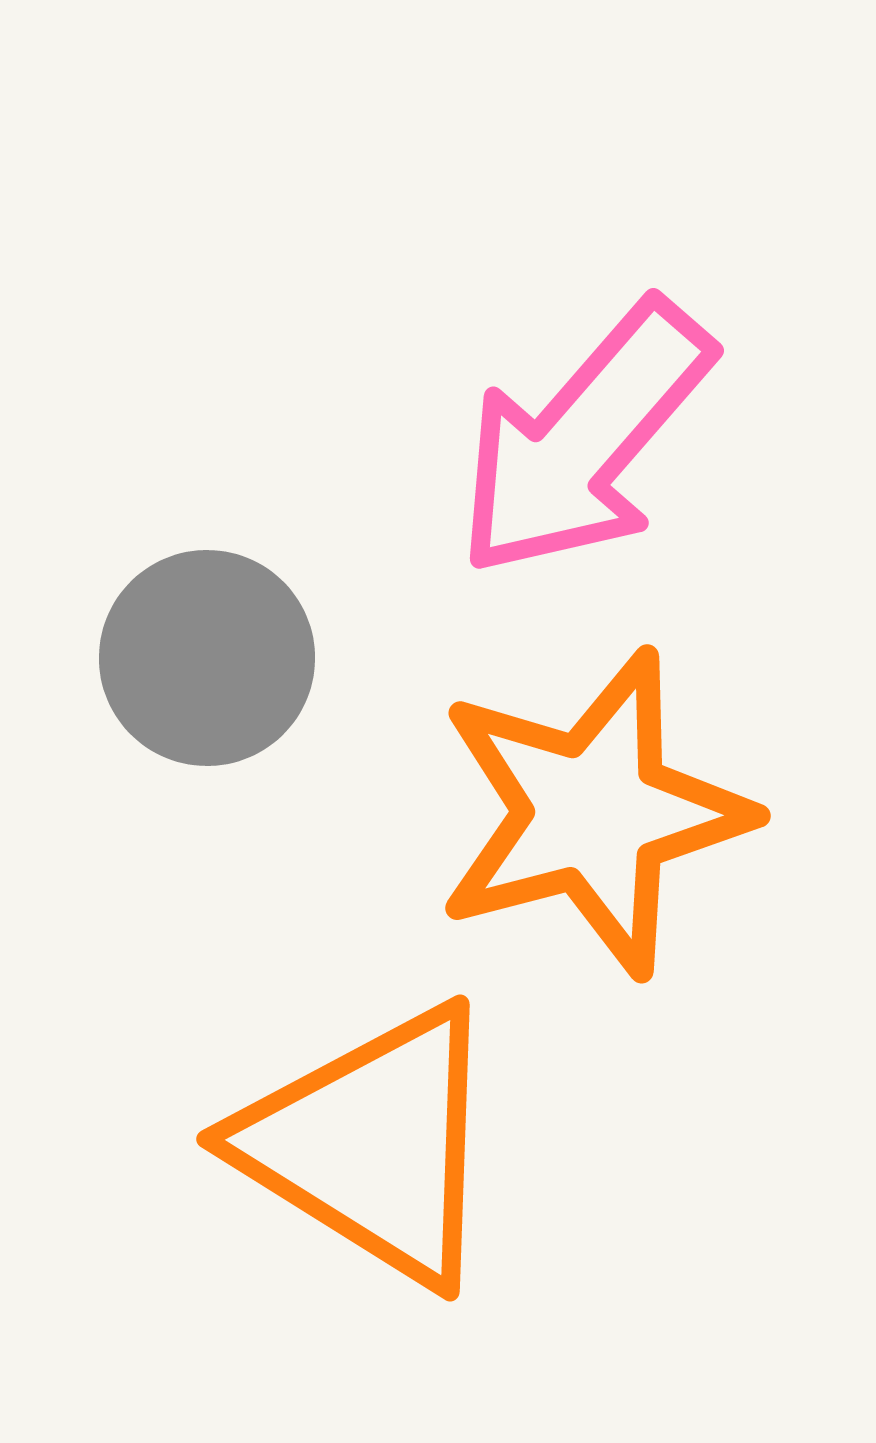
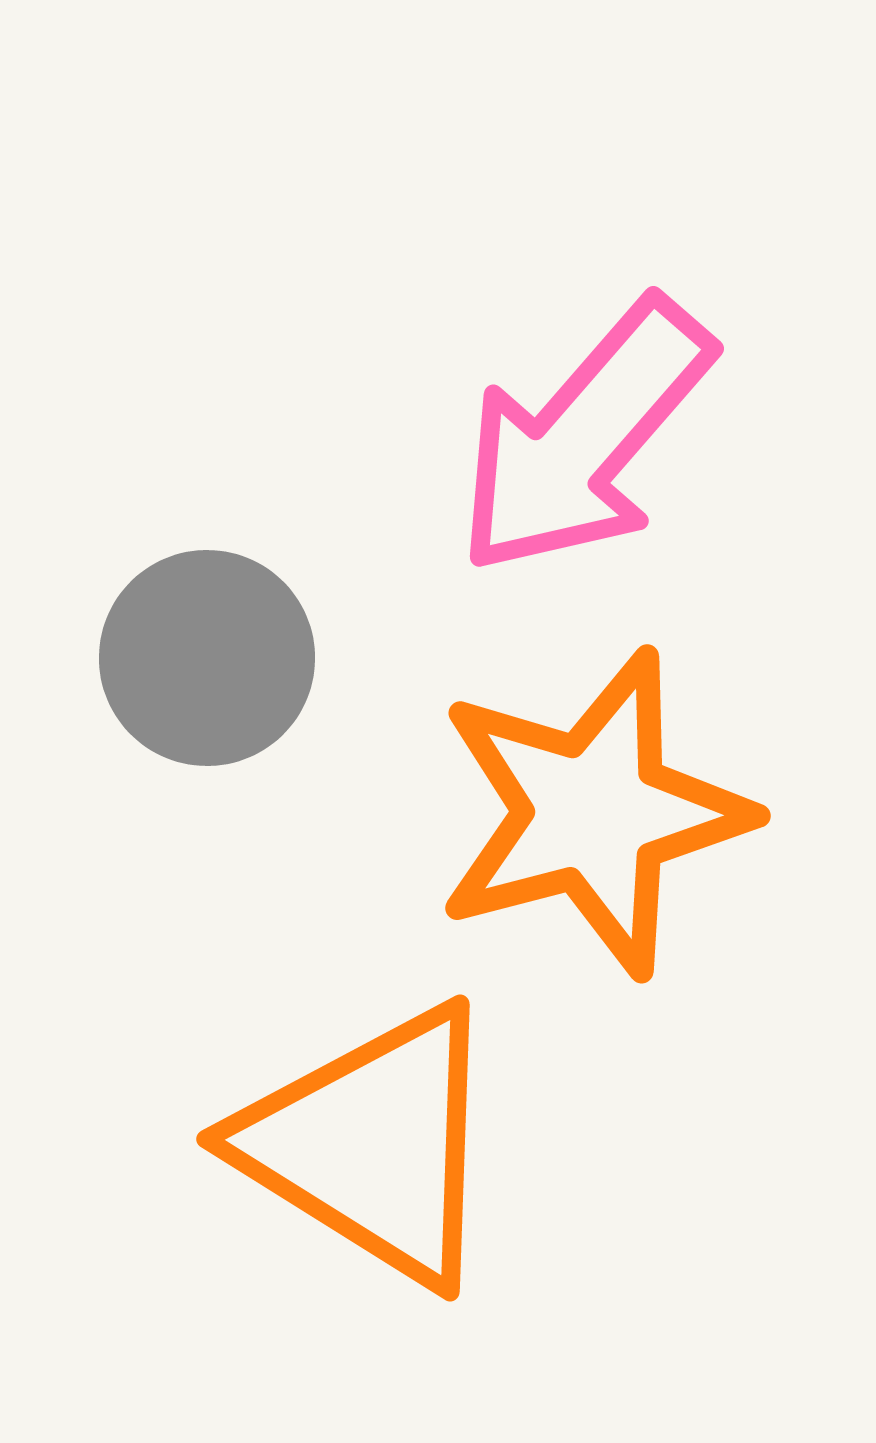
pink arrow: moved 2 px up
